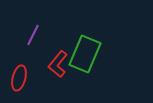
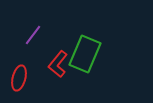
purple line: rotated 10 degrees clockwise
